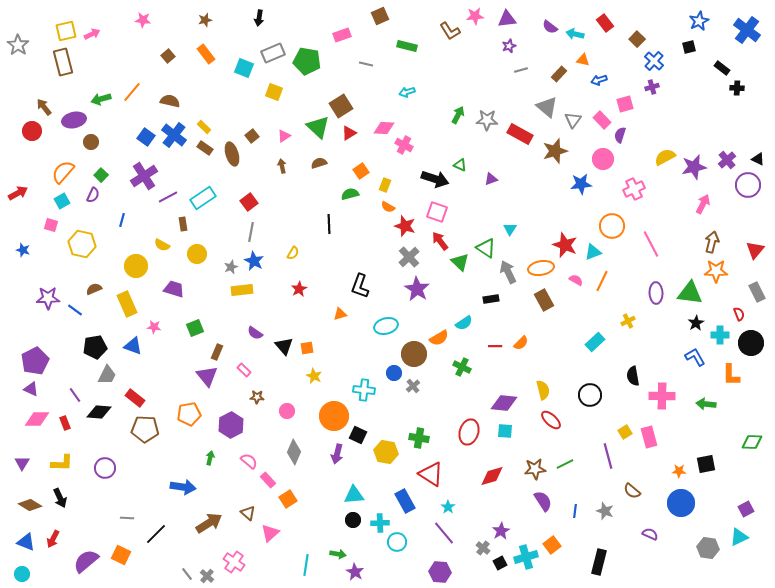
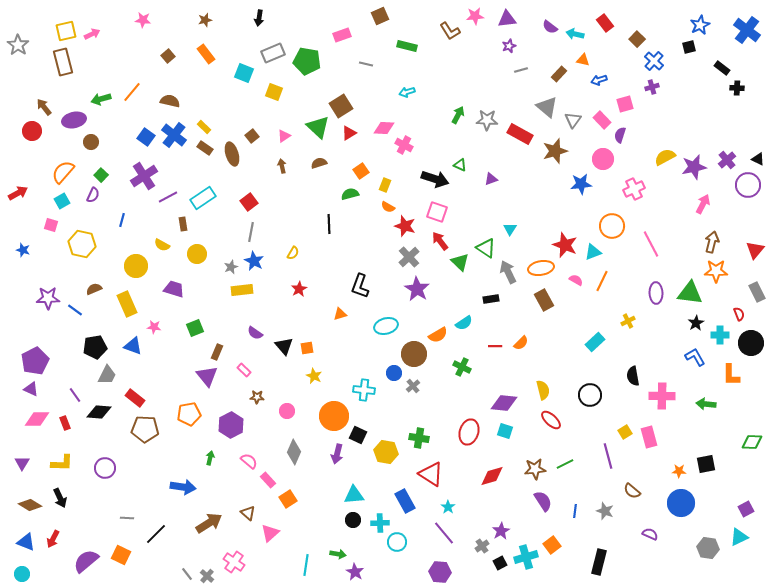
blue star at (699, 21): moved 1 px right, 4 px down
cyan square at (244, 68): moved 5 px down
orange semicircle at (439, 338): moved 1 px left, 3 px up
cyan square at (505, 431): rotated 14 degrees clockwise
gray cross at (483, 548): moved 1 px left, 2 px up; rotated 16 degrees clockwise
